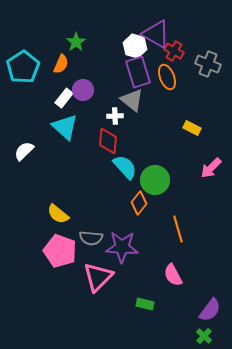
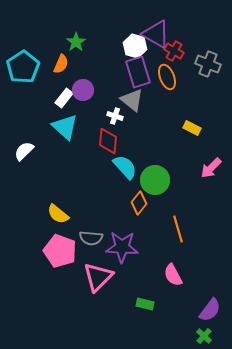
white cross: rotated 21 degrees clockwise
